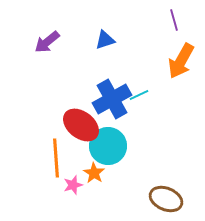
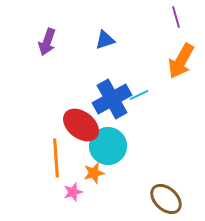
purple line: moved 2 px right, 3 px up
purple arrow: rotated 32 degrees counterclockwise
orange star: rotated 25 degrees clockwise
pink star: moved 7 px down
brown ellipse: rotated 20 degrees clockwise
